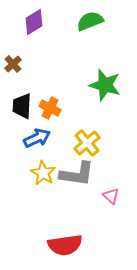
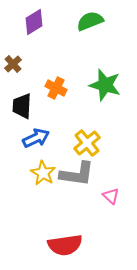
orange cross: moved 6 px right, 20 px up
blue arrow: moved 1 px left
